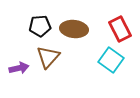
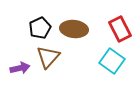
black pentagon: moved 2 px down; rotated 20 degrees counterclockwise
cyan square: moved 1 px right, 1 px down
purple arrow: moved 1 px right
